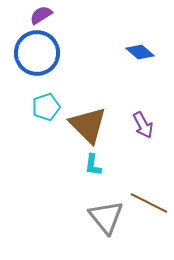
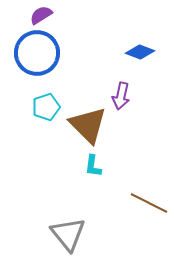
blue diamond: rotated 20 degrees counterclockwise
purple arrow: moved 22 px left, 29 px up; rotated 40 degrees clockwise
cyan L-shape: moved 1 px down
gray triangle: moved 38 px left, 17 px down
